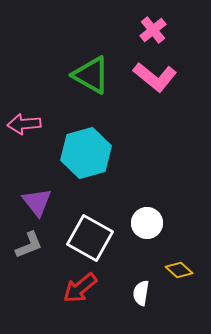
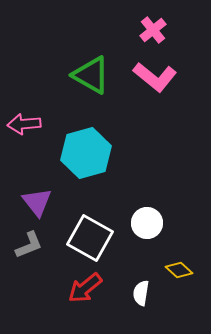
red arrow: moved 5 px right
